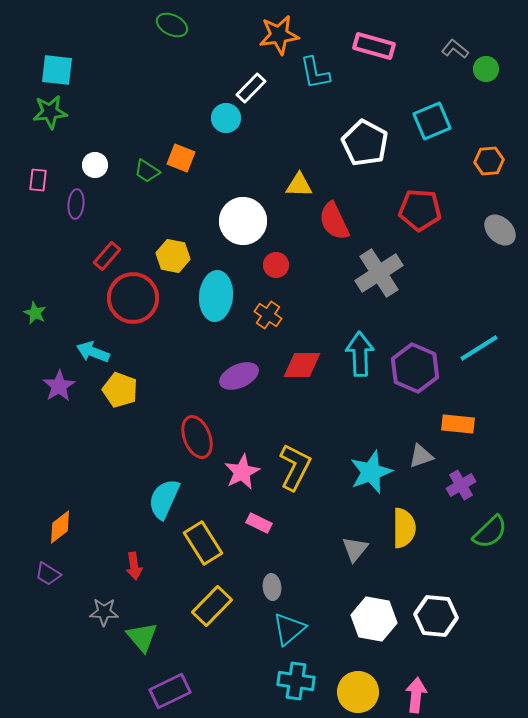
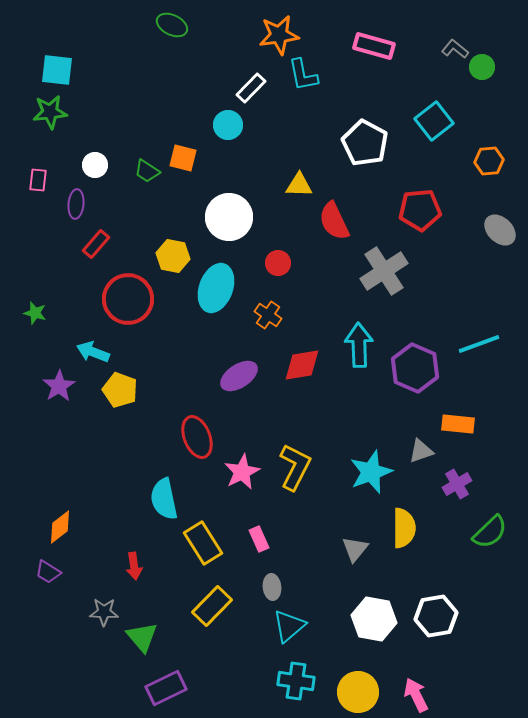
green circle at (486, 69): moved 4 px left, 2 px up
cyan L-shape at (315, 73): moved 12 px left, 2 px down
cyan circle at (226, 118): moved 2 px right, 7 px down
cyan square at (432, 121): moved 2 px right; rotated 15 degrees counterclockwise
orange square at (181, 158): moved 2 px right; rotated 8 degrees counterclockwise
red pentagon at (420, 210): rotated 9 degrees counterclockwise
white circle at (243, 221): moved 14 px left, 4 px up
red rectangle at (107, 256): moved 11 px left, 12 px up
red circle at (276, 265): moved 2 px right, 2 px up
gray cross at (379, 273): moved 5 px right, 2 px up
cyan ellipse at (216, 296): moved 8 px up; rotated 15 degrees clockwise
red circle at (133, 298): moved 5 px left, 1 px down
green star at (35, 313): rotated 10 degrees counterclockwise
cyan line at (479, 348): moved 4 px up; rotated 12 degrees clockwise
cyan arrow at (360, 354): moved 1 px left, 9 px up
red diamond at (302, 365): rotated 9 degrees counterclockwise
purple ellipse at (239, 376): rotated 9 degrees counterclockwise
gray triangle at (421, 456): moved 5 px up
purple cross at (461, 485): moved 4 px left, 1 px up
cyan semicircle at (164, 499): rotated 36 degrees counterclockwise
pink rectangle at (259, 523): moved 16 px down; rotated 40 degrees clockwise
purple trapezoid at (48, 574): moved 2 px up
white hexagon at (436, 616): rotated 15 degrees counterclockwise
cyan triangle at (289, 629): moved 3 px up
purple rectangle at (170, 691): moved 4 px left, 3 px up
pink arrow at (416, 695): rotated 32 degrees counterclockwise
